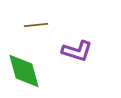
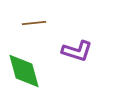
brown line: moved 2 px left, 2 px up
